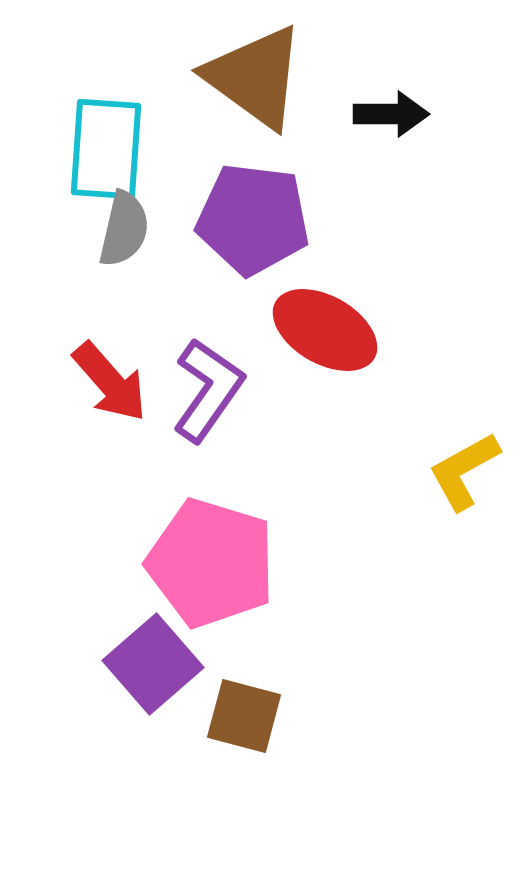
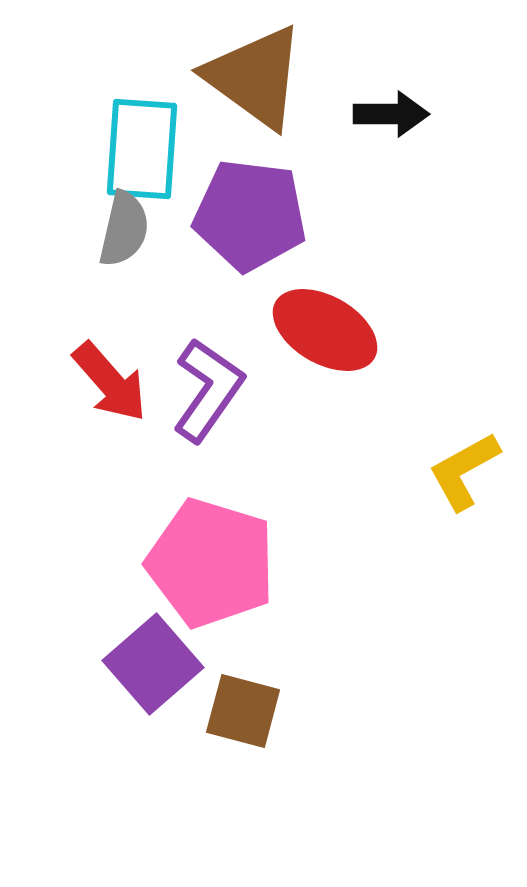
cyan rectangle: moved 36 px right
purple pentagon: moved 3 px left, 4 px up
brown square: moved 1 px left, 5 px up
